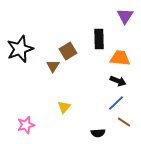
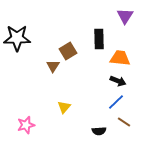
black star: moved 3 px left, 11 px up; rotated 20 degrees clockwise
blue line: moved 1 px up
black semicircle: moved 1 px right, 2 px up
